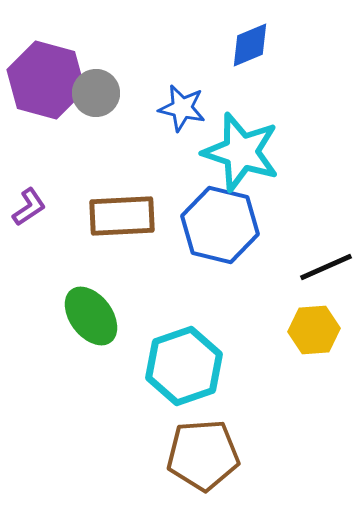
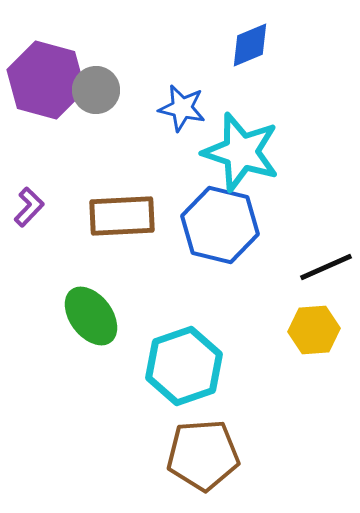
gray circle: moved 3 px up
purple L-shape: rotated 12 degrees counterclockwise
